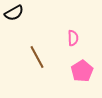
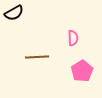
brown line: rotated 65 degrees counterclockwise
